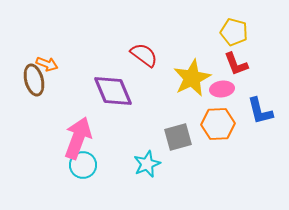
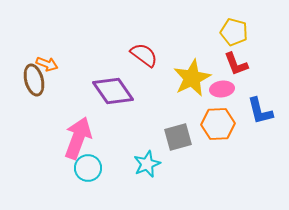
purple diamond: rotated 12 degrees counterclockwise
cyan circle: moved 5 px right, 3 px down
